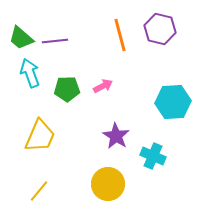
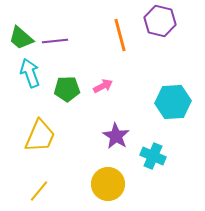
purple hexagon: moved 8 px up
